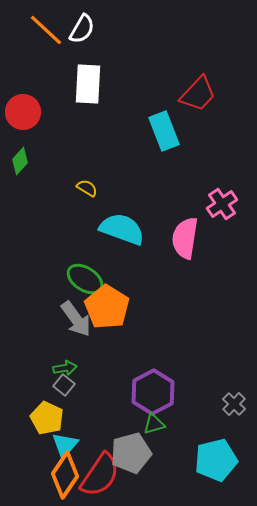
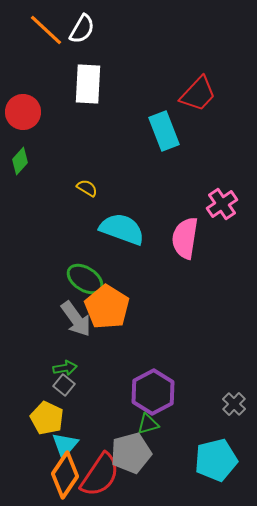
green triangle: moved 6 px left
